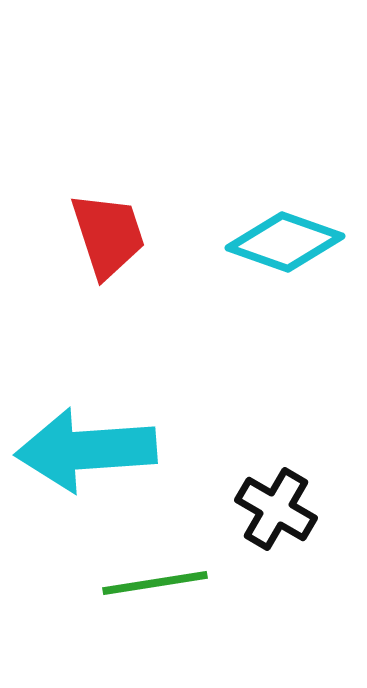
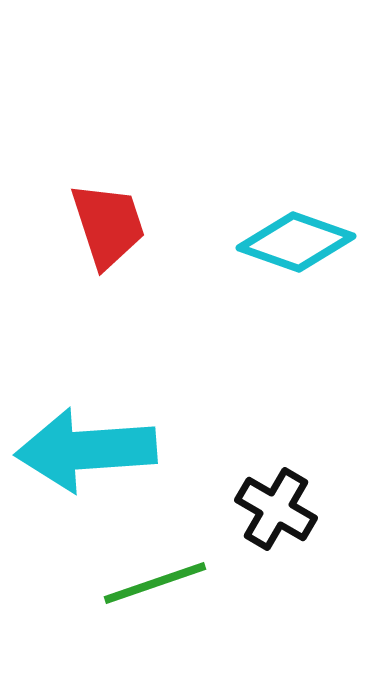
red trapezoid: moved 10 px up
cyan diamond: moved 11 px right
green line: rotated 10 degrees counterclockwise
